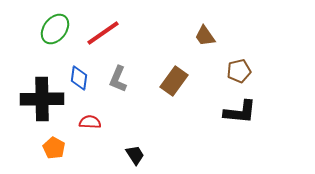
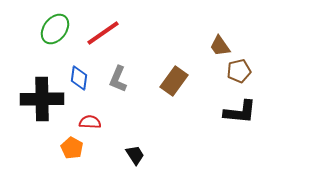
brown trapezoid: moved 15 px right, 10 px down
orange pentagon: moved 18 px right
